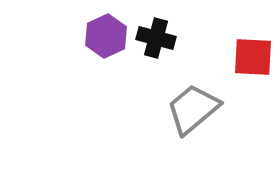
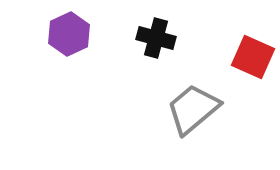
purple hexagon: moved 37 px left, 2 px up
red square: rotated 21 degrees clockwise
